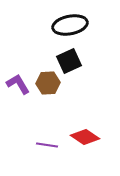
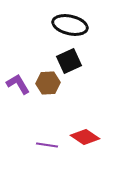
black ellipse: rotated 24 degrees clockwise
